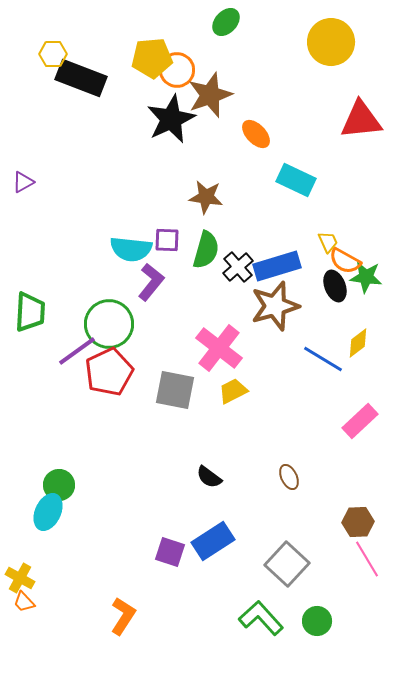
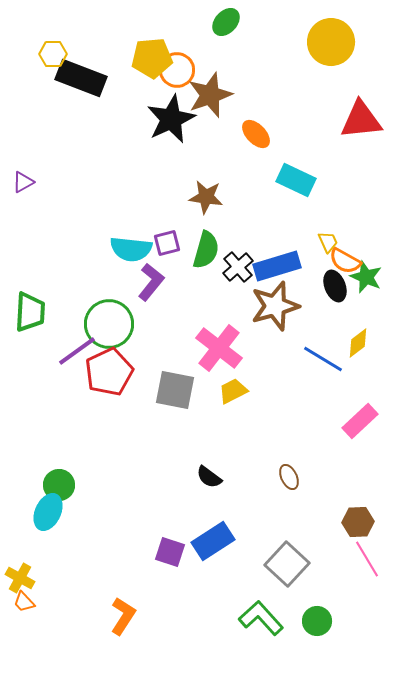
purple square at (167, 240): moved 3 px down; rotated 16 degrees counterclockwise
green star at (366, 277): rotated 16 degrees clockwise
